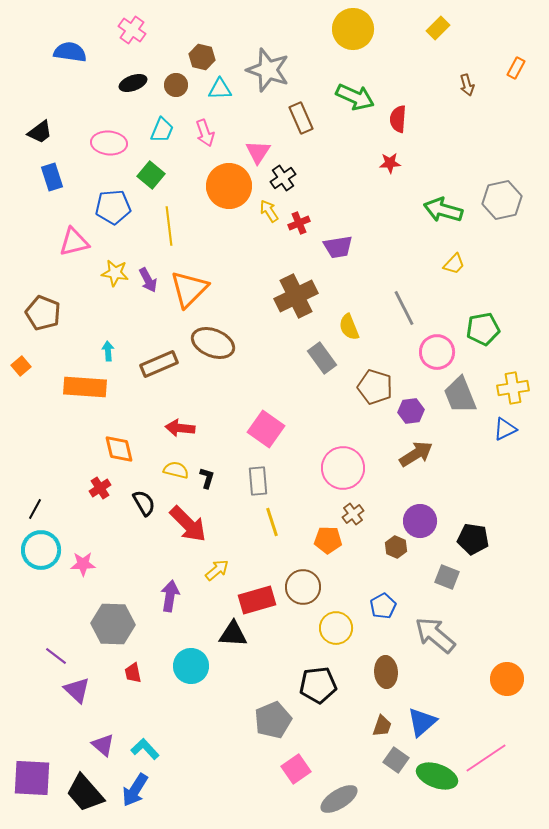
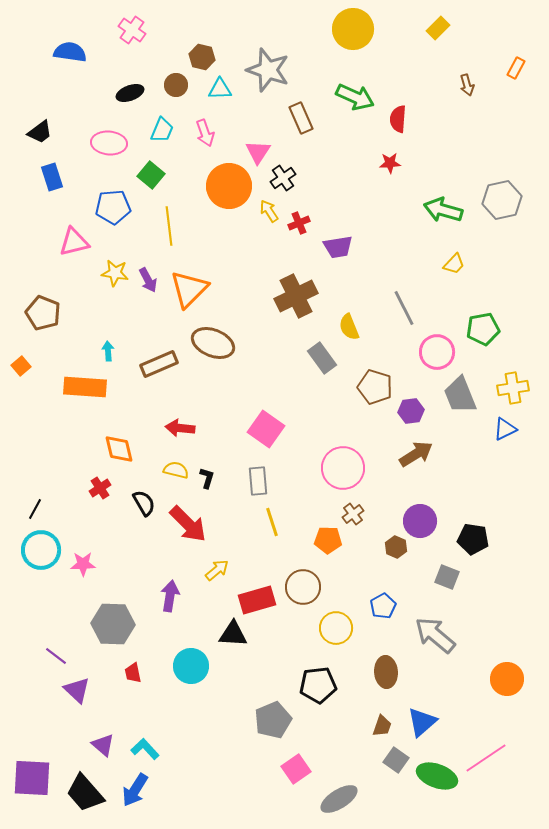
black ellipse at (133, 83): moved 3 px left, 10 px down
